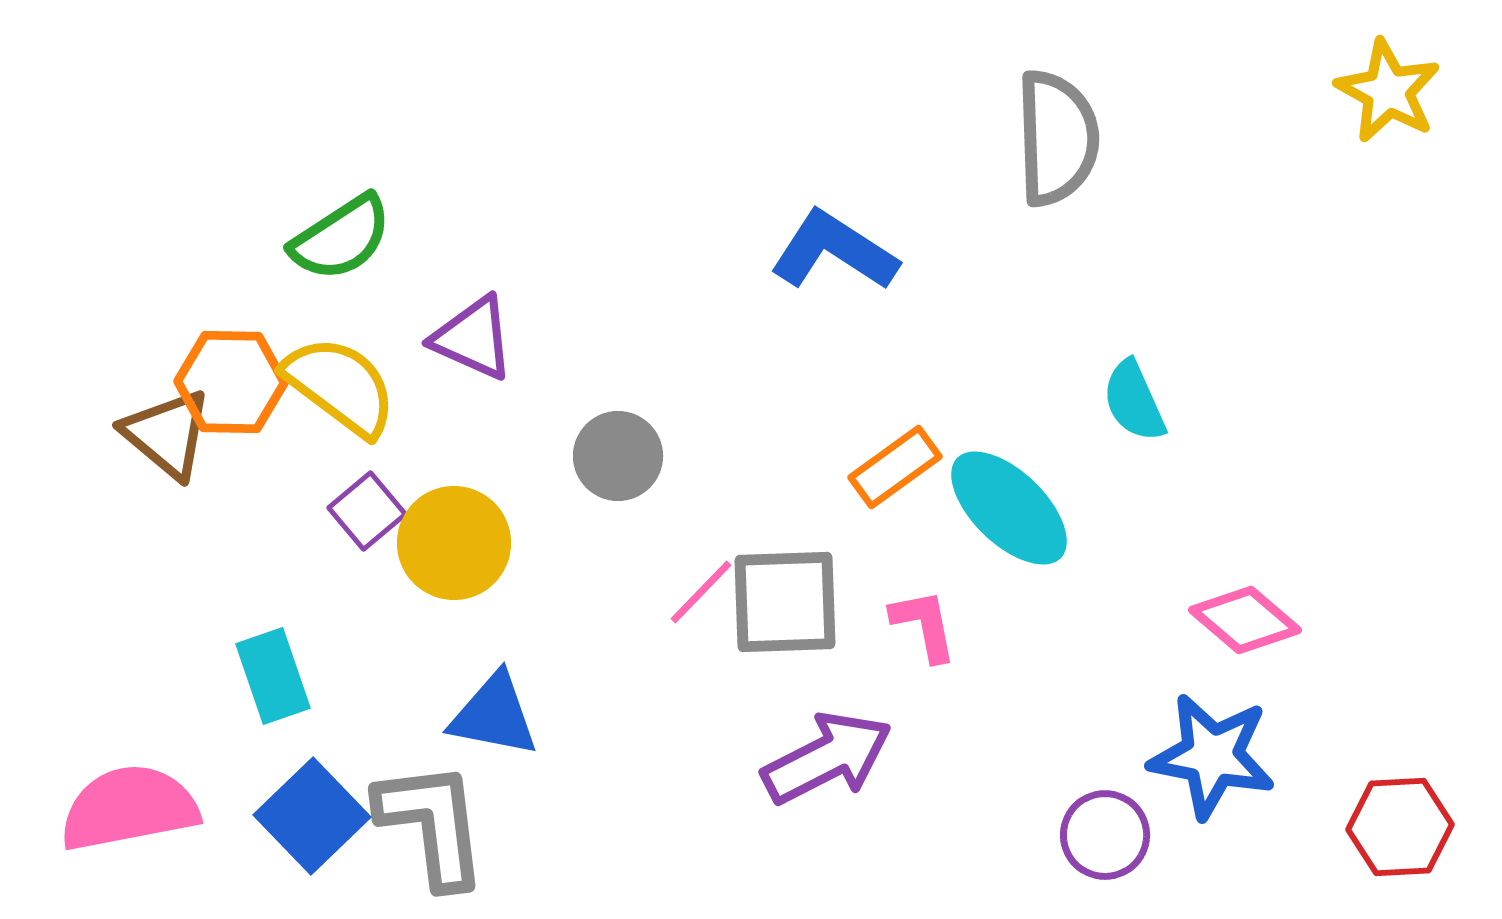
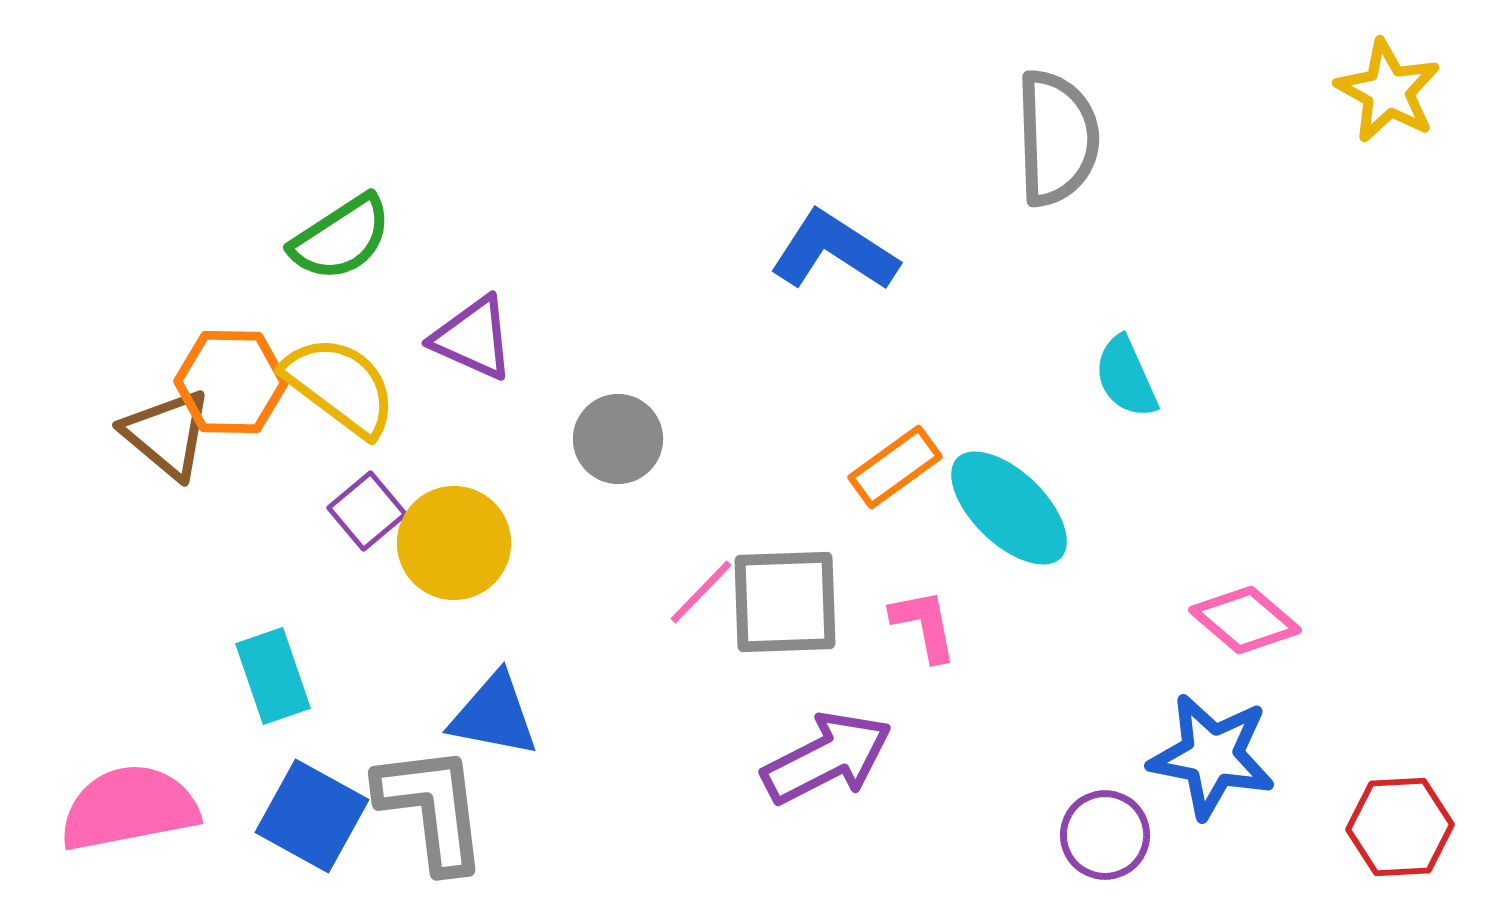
cyan semicircle: moved 8 px left, 24 px up
gray circle: moved 17 px up
blue square: rotated 17 degrees counterclockwise
gray L-shape: moved 16 px up
